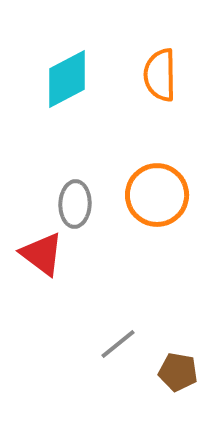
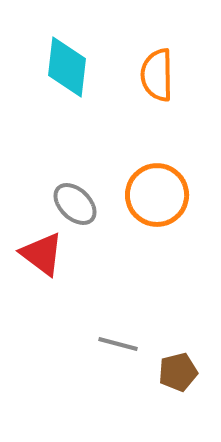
orange semicircle: moved 3 px left
cyan diamond: moved 12 px up; rotated 56 degrees counterclockwise
gray ellipse: rotated 48 degrees counterclockwise
gray line: rotated 54 degrees clockwise
brown pentagon: rotated 24 degrees counterclockwise
